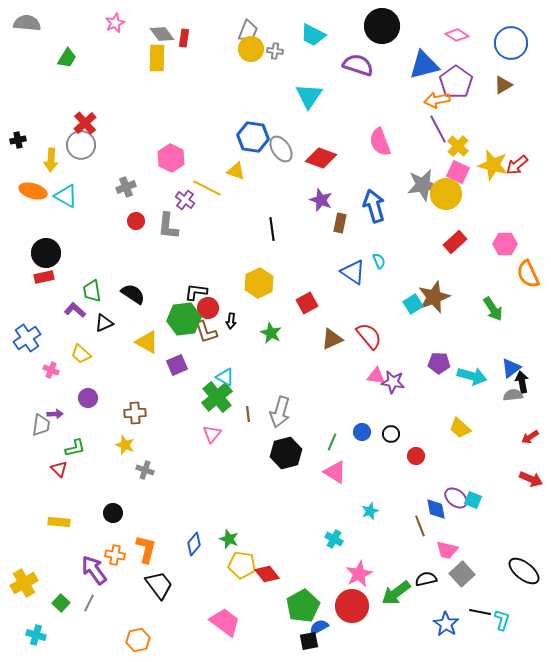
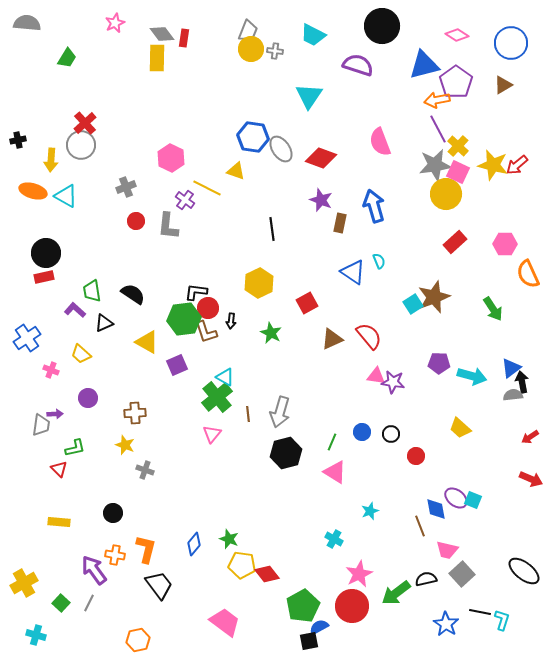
gray star at (423, 185): moved 12 px right, 20 px up
